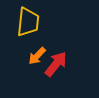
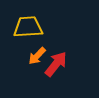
yellow trapezoid: moved 5 px down; rotated 100 degrees counterclockwise
